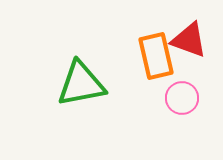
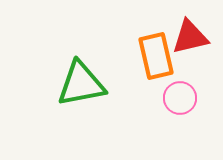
red triangle: moved 1 px right, 3 px up; rotated 33 degrees counterclockwise
pink circle: moved 2 px left
